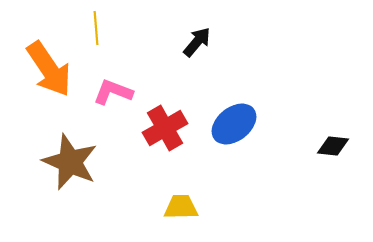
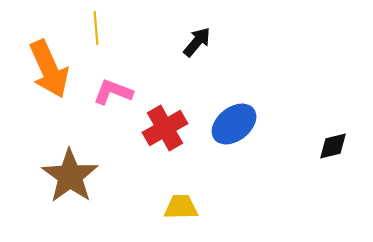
orange arrow: rotated 10 degrees clockwise
black diamond: rotated 20 degrees counterclockwise
brown star: moved 14 px down; rotated 12 degrees clockwise
